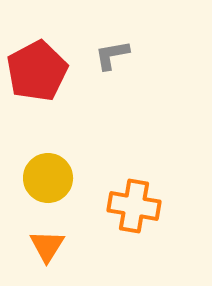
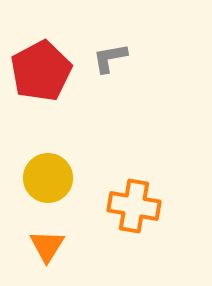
gray L-shape: moved 2 px left, 3 px down
red pentagon: moved 4 px right
